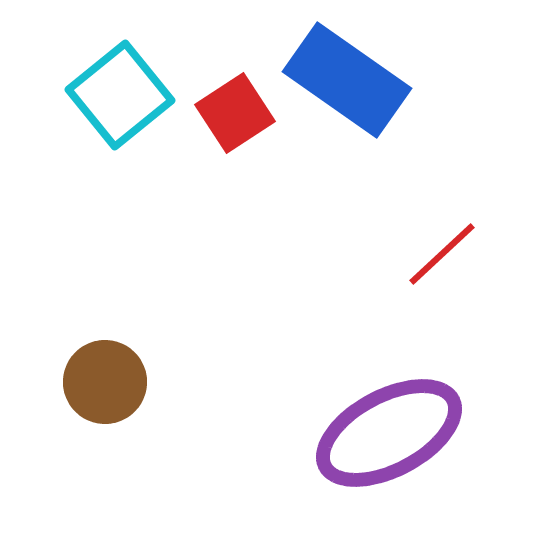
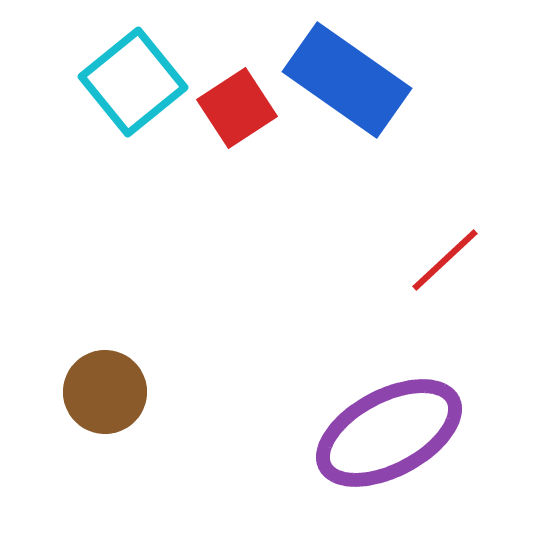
cyan square: moved 13 px right, 13 px up
red square: moved 2 px right, 5 px up
red line: moved 3 px right, 6 px down
brown circle: moved 10 px down
